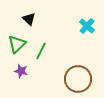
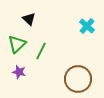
purple star: moved 2 px left, 1 px down
